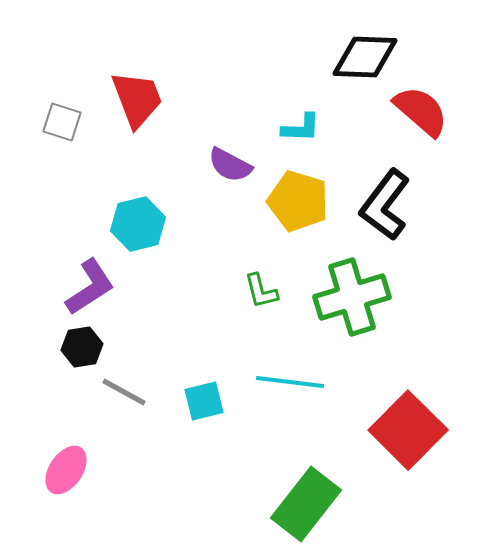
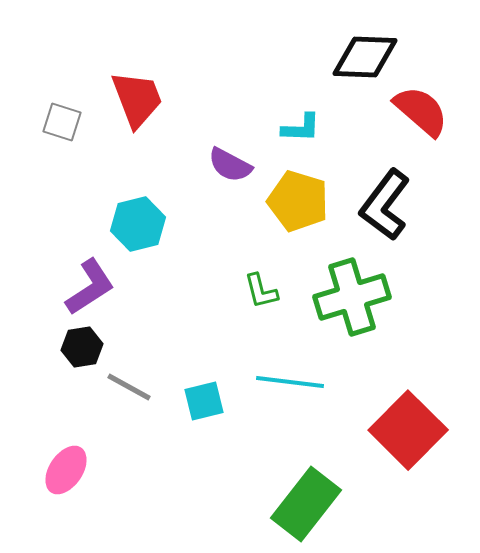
gray line: moved 5 px right, 5 px up
